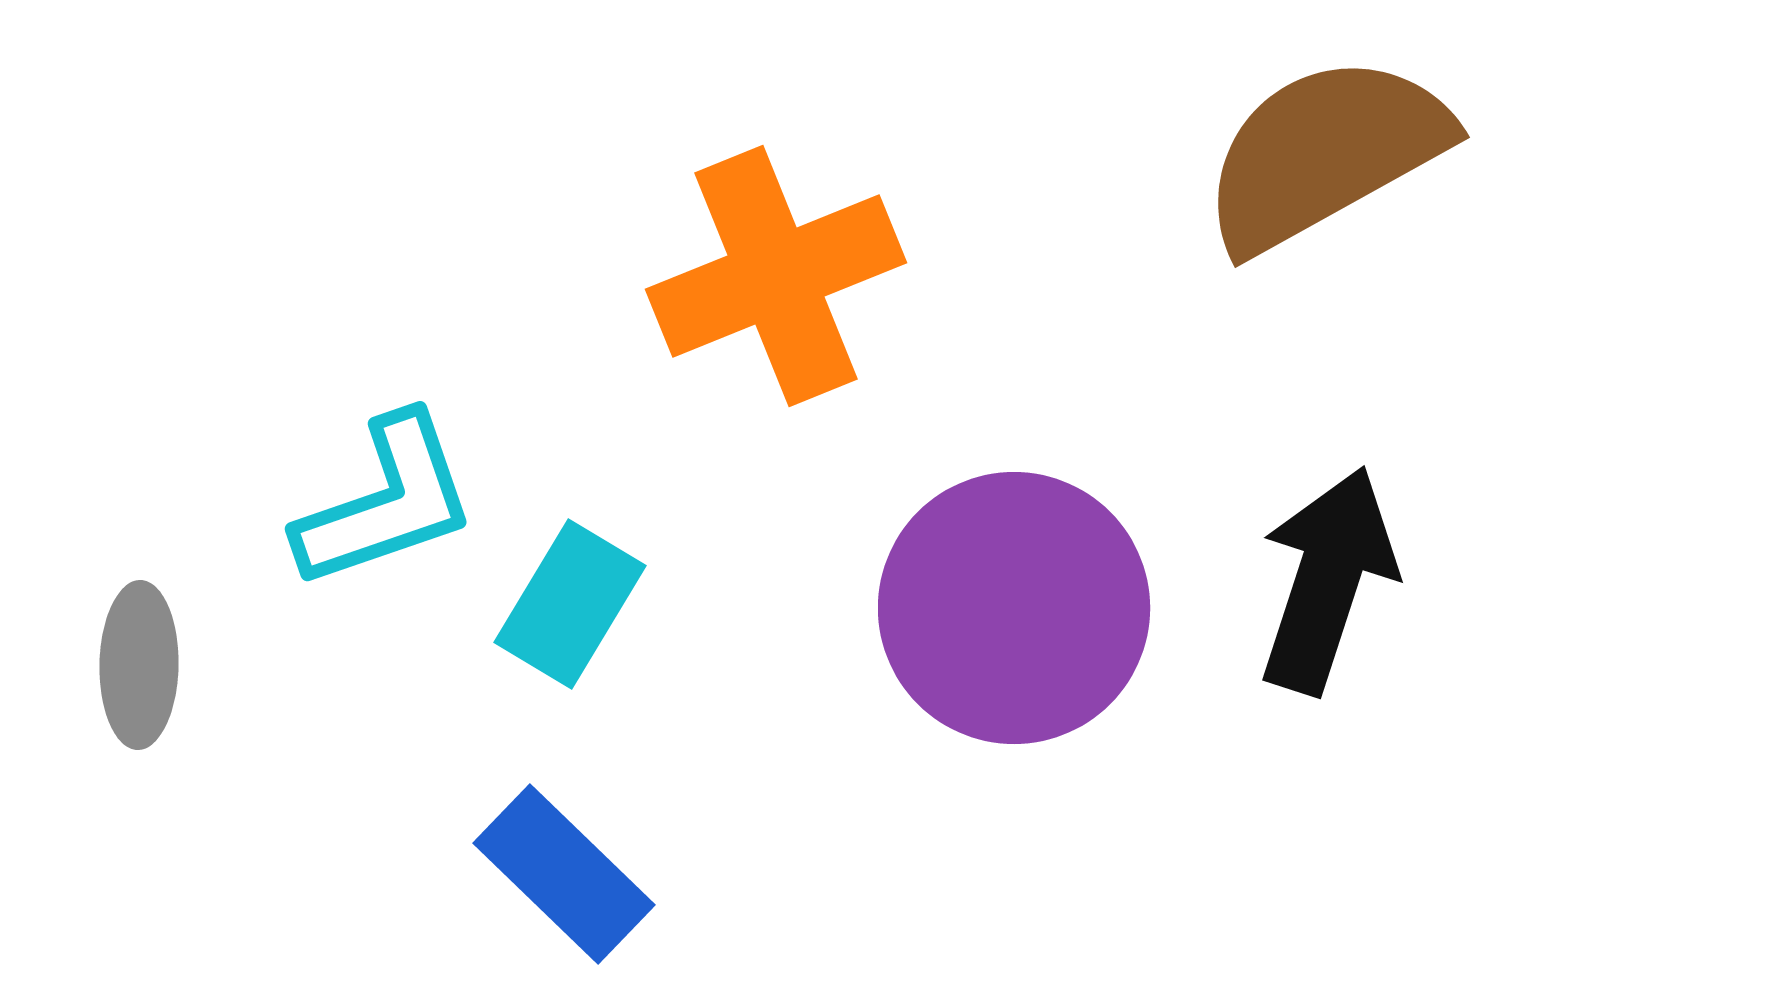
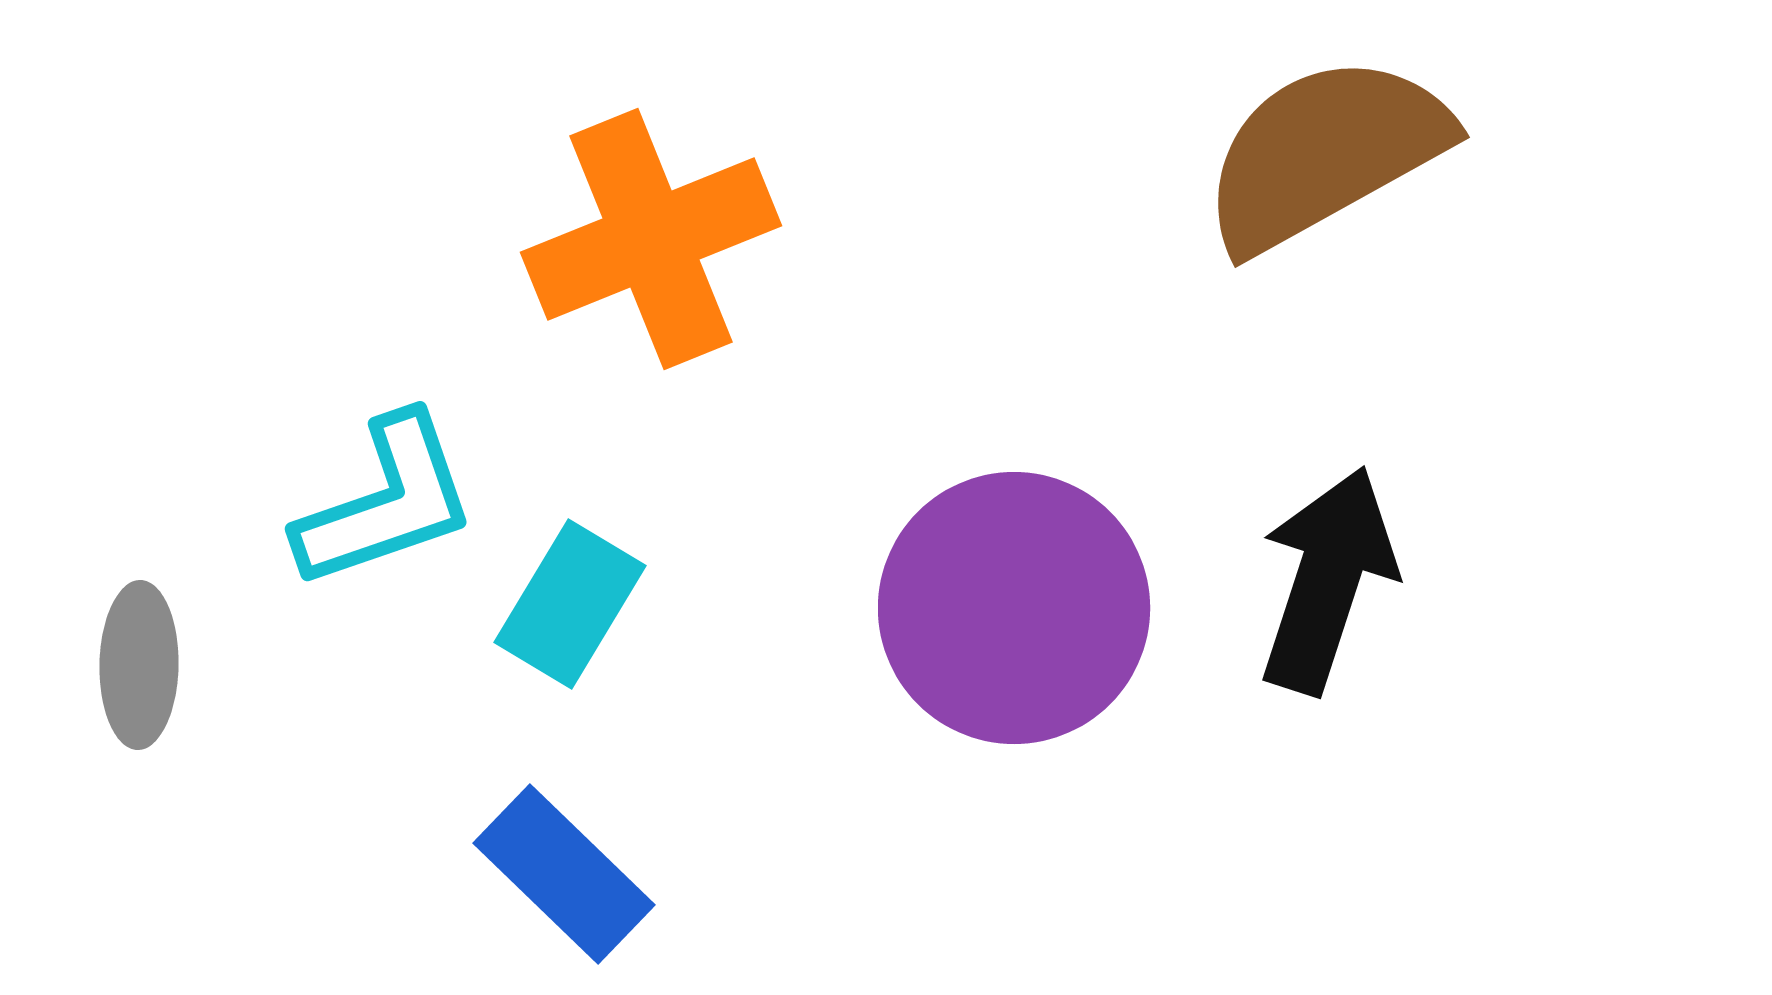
orange cross: moved 125 px left, 37 px up
